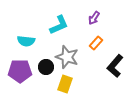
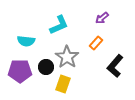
purple arrow: moved 8 px right; rotated 16 degrees clockwise
gray star: rotated 15 degrees clockwise
yellow rectangle: moved 2 px left
